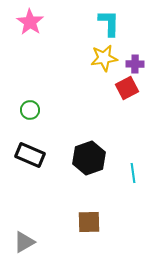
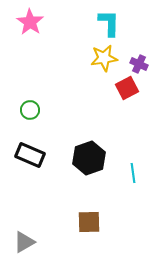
purple cross: moved 4 px right; rotated 24 degrees clockwise
